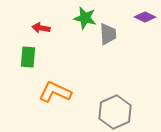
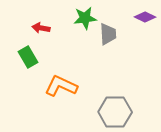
green star: rotated 20 degrees counterclockwise
green rectangle: rotated 35 degrees counterclockwise
orange L-shape: moved 6 px right, 6 px up
gray hexagon: rotated 24 degrees clockwise
